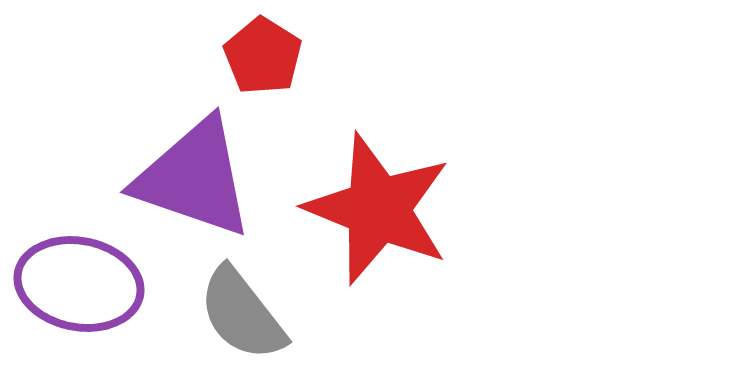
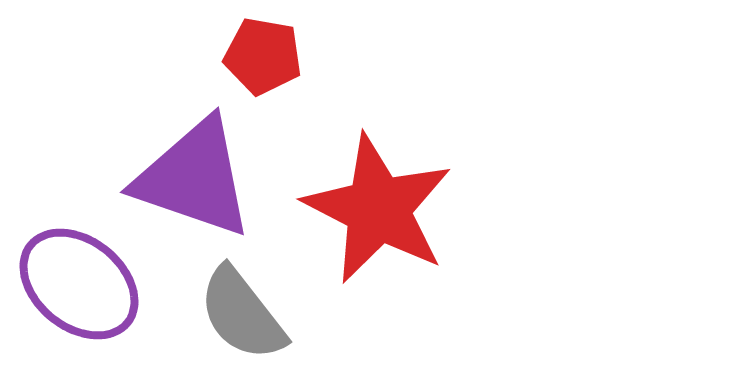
red pentagon: rotated 22 degrees counterclockwise
red star: rotated 5 degrees clockwise
purple ellipse: rotated 28 degrees clockwise
